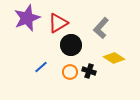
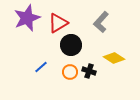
gray L-shape: moved 6 px up
